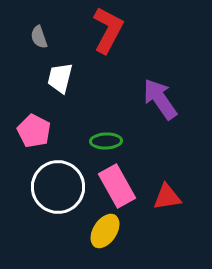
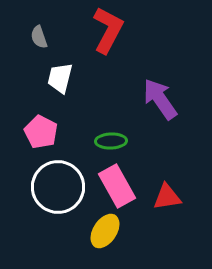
pink pentagon: moved 7 px right, 1 px down
green ellipse: moved 5 px right
